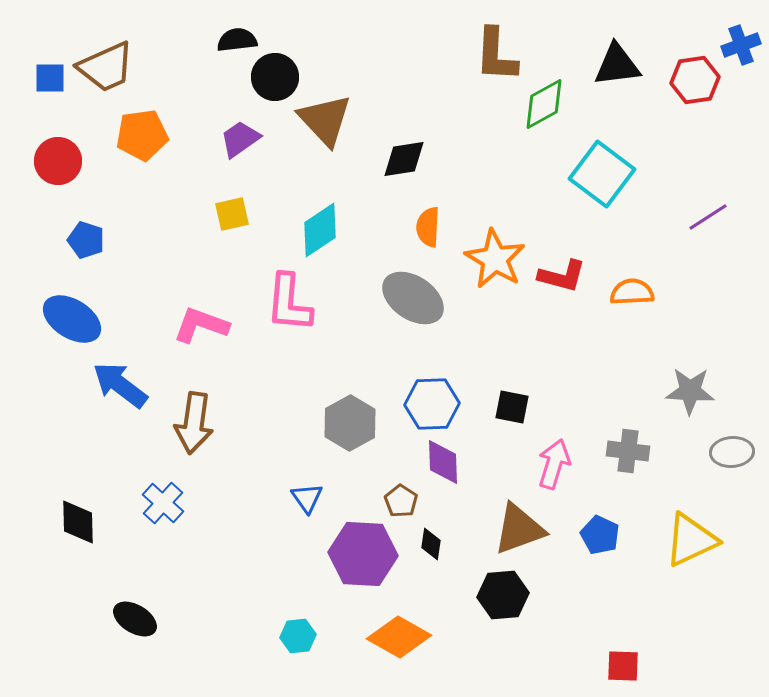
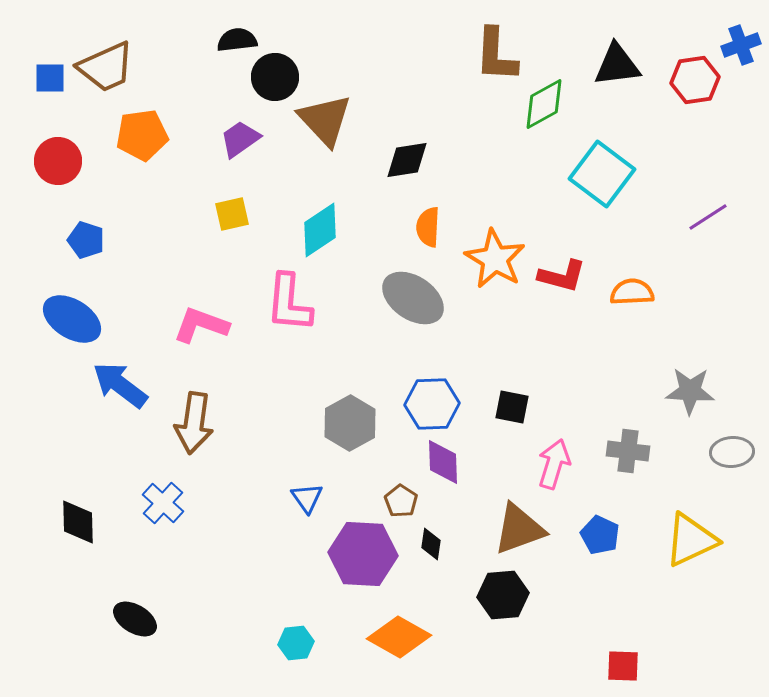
black diamond at (404, 159): moved 3 px right, 1 px down
cyan hexagon at (298, 636): moved 2 px left, 7 px down
